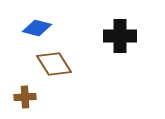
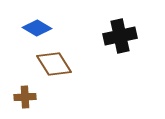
blue diamond: rotated 16 degrees clockwise
black cross: rotated 12 degrees counterclockwise
